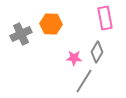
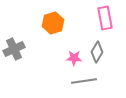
orange hexagon: moved 2 px right, 1 px up; rotated 20 degrees counterclockwise
gray cross: moved 7 px left, 15 px down
gray line: rotated 50 degrees clockwise
